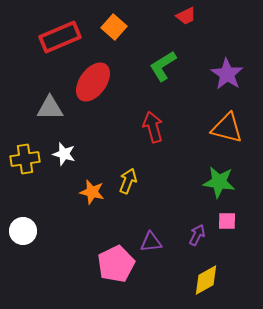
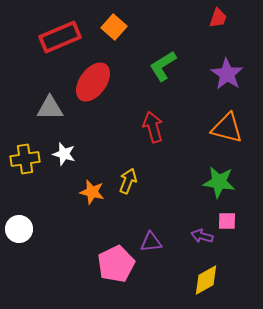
red trapezoid: moved 32 px right, 2 px down; rotated 45 degrees counterclockwise
white circle: moved 4 px left, 2 px up
purple arrow: moved 5 px right, 1 px down; rotated 100 degrees counterclockwise
